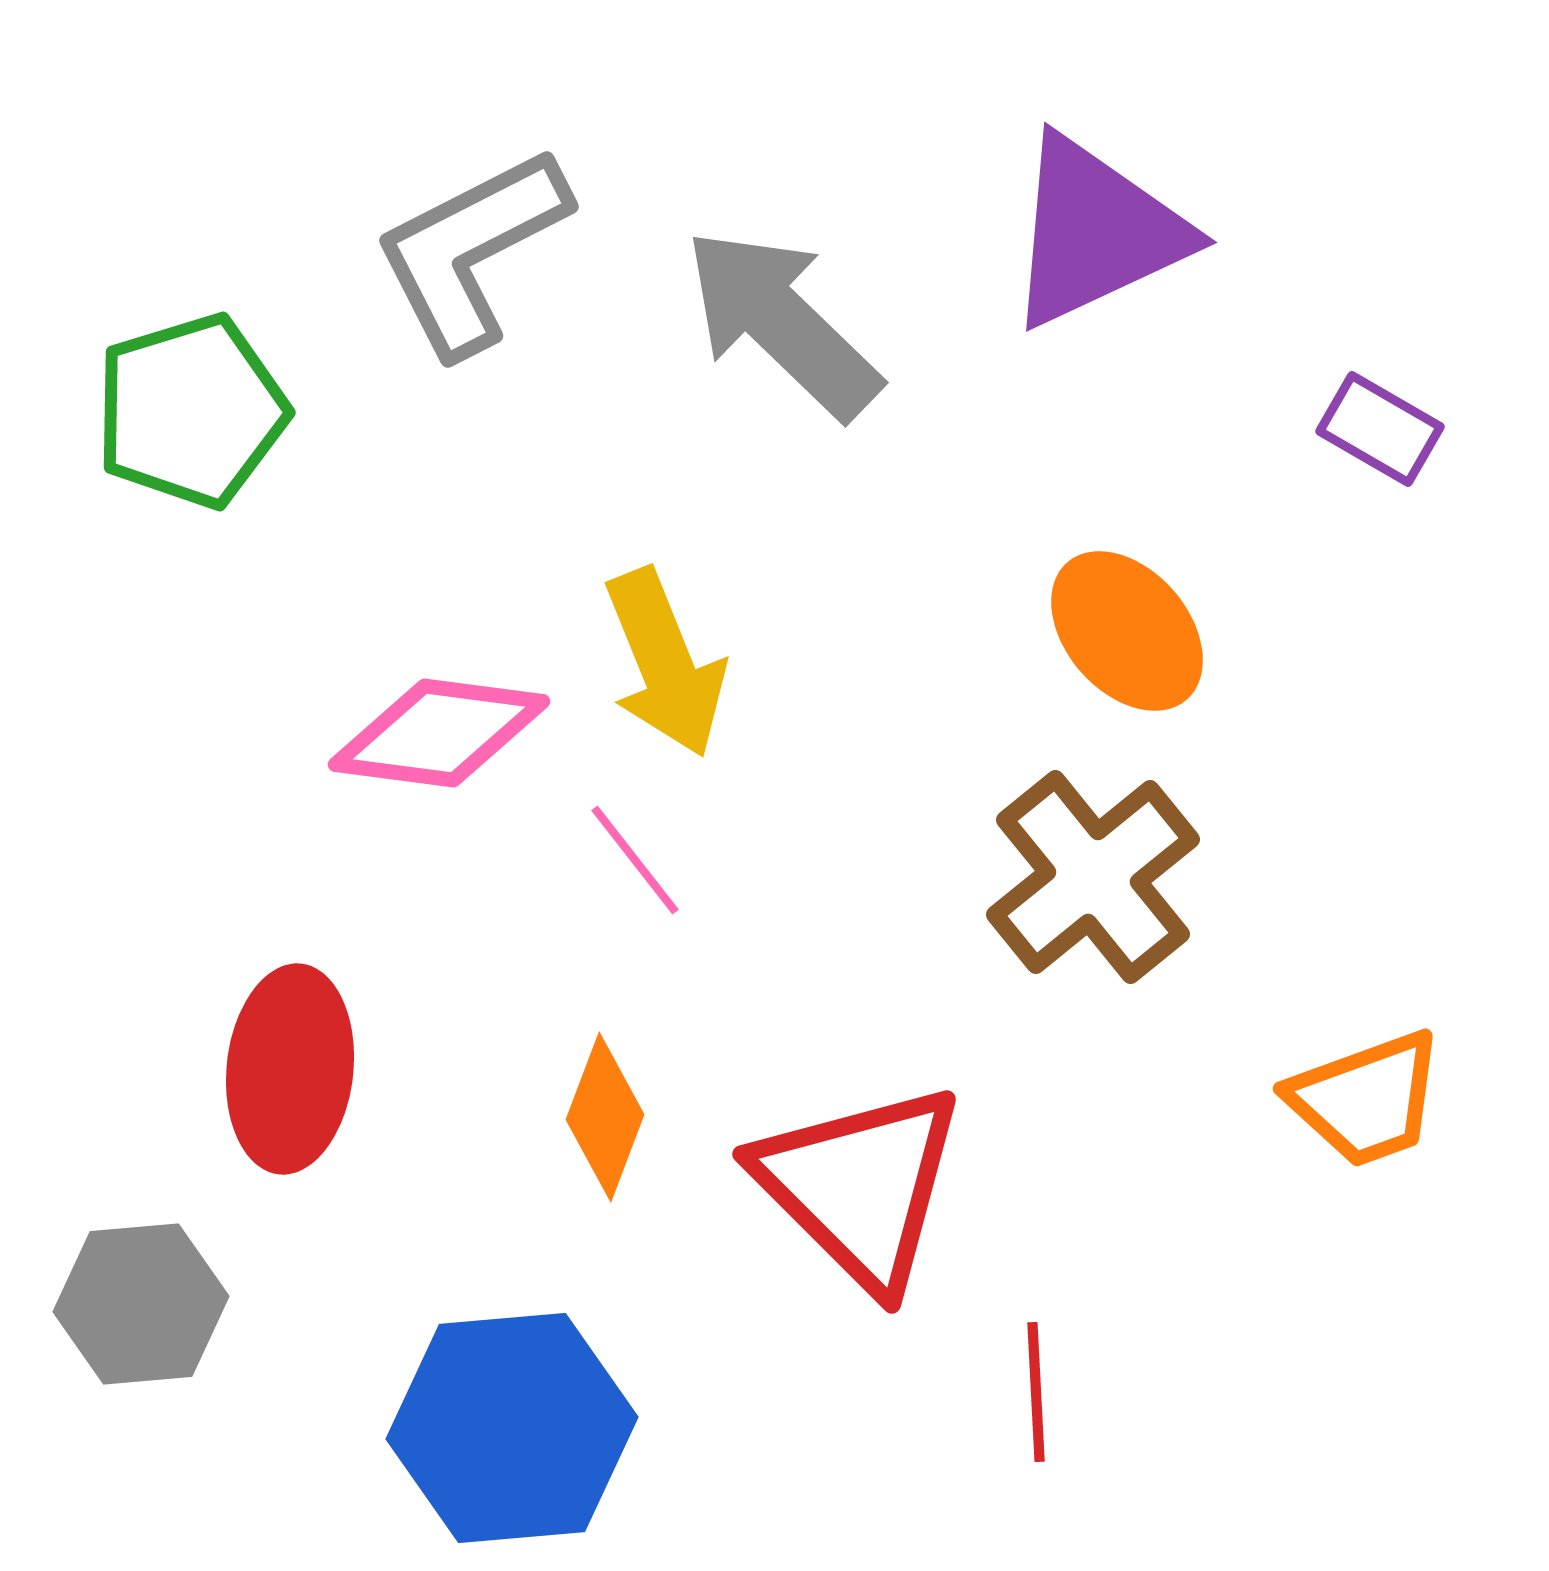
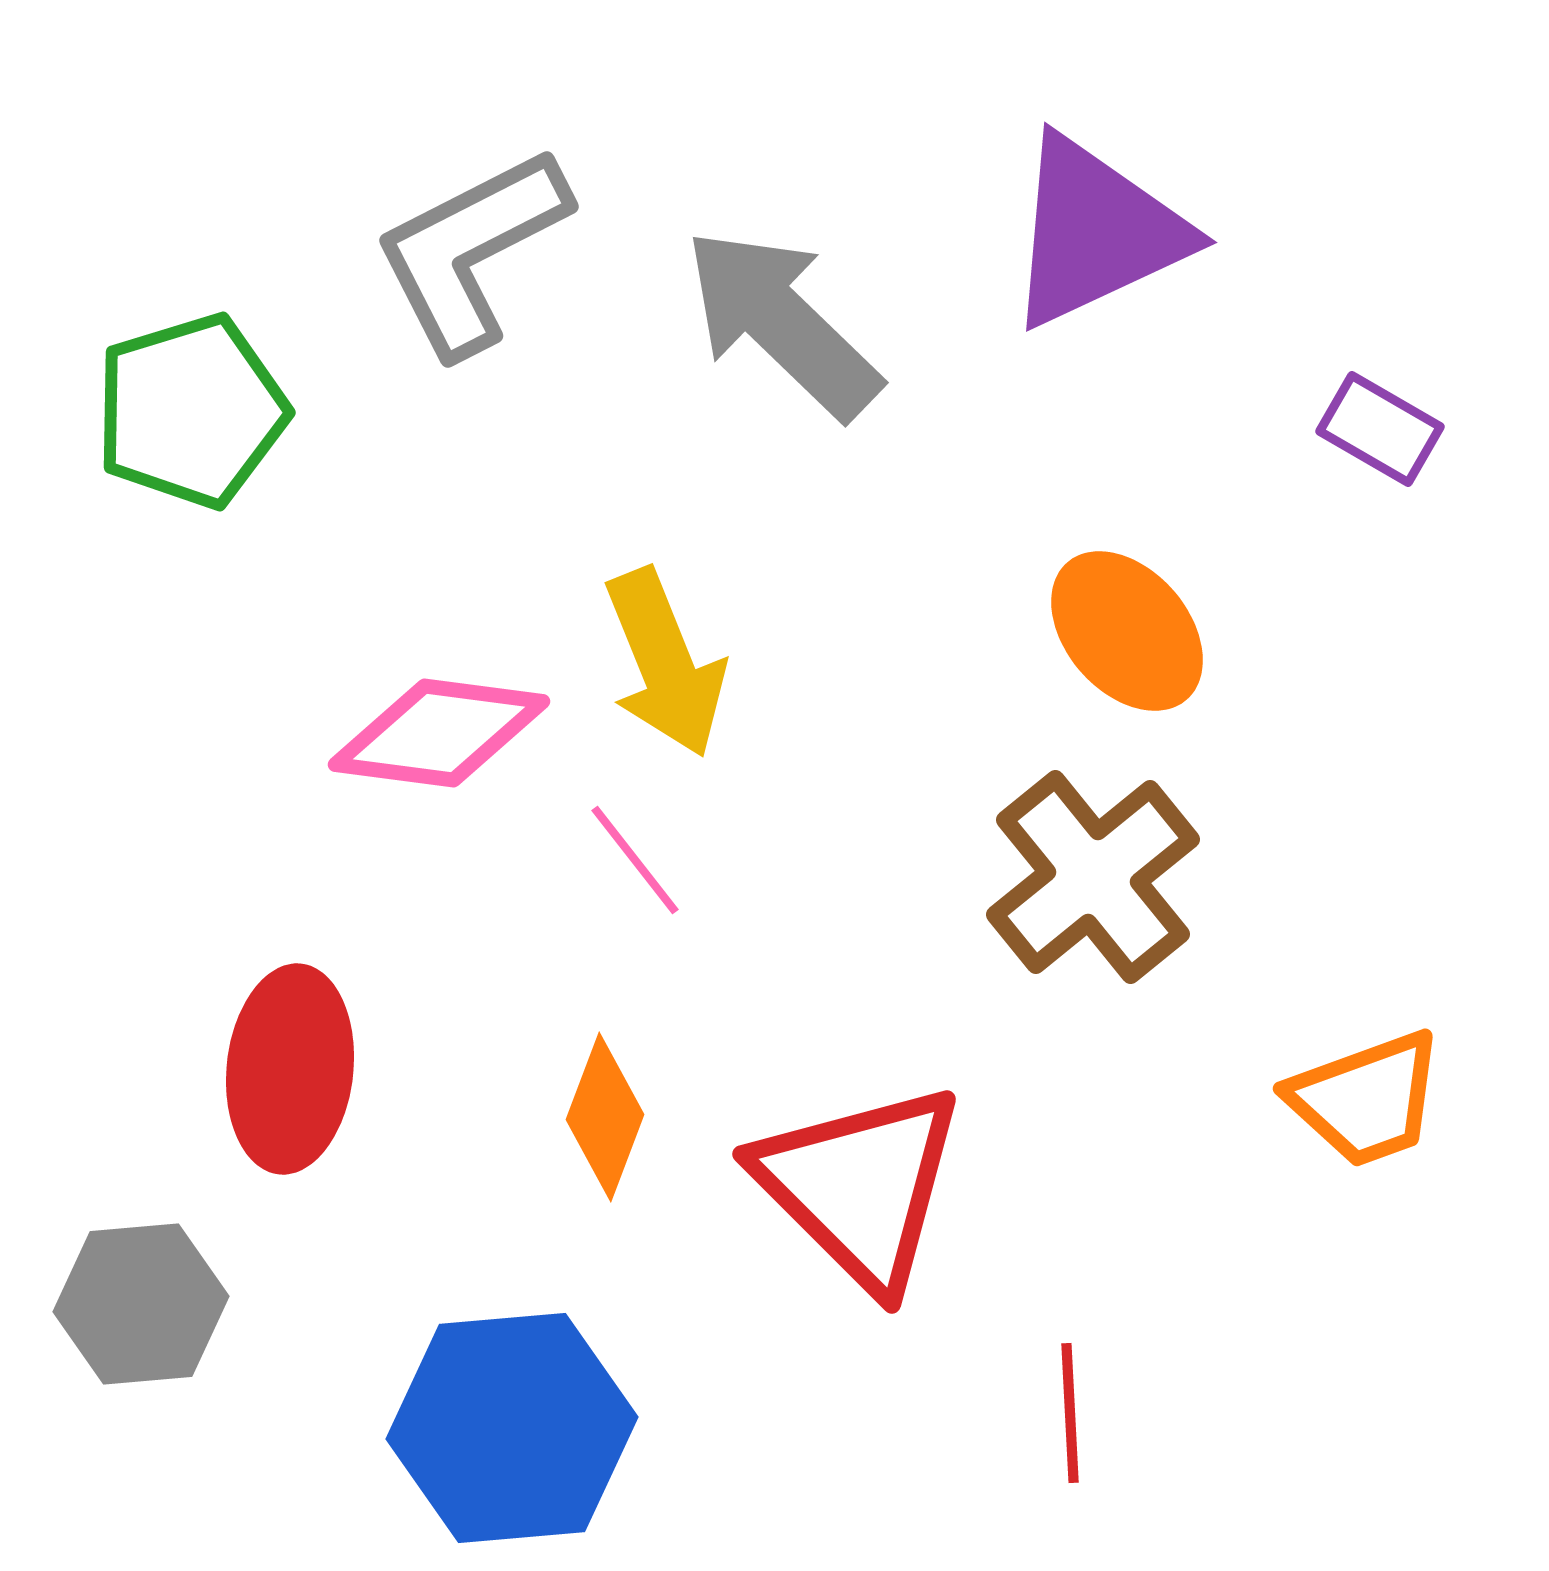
red line: moved 34 px right, 21 px down
